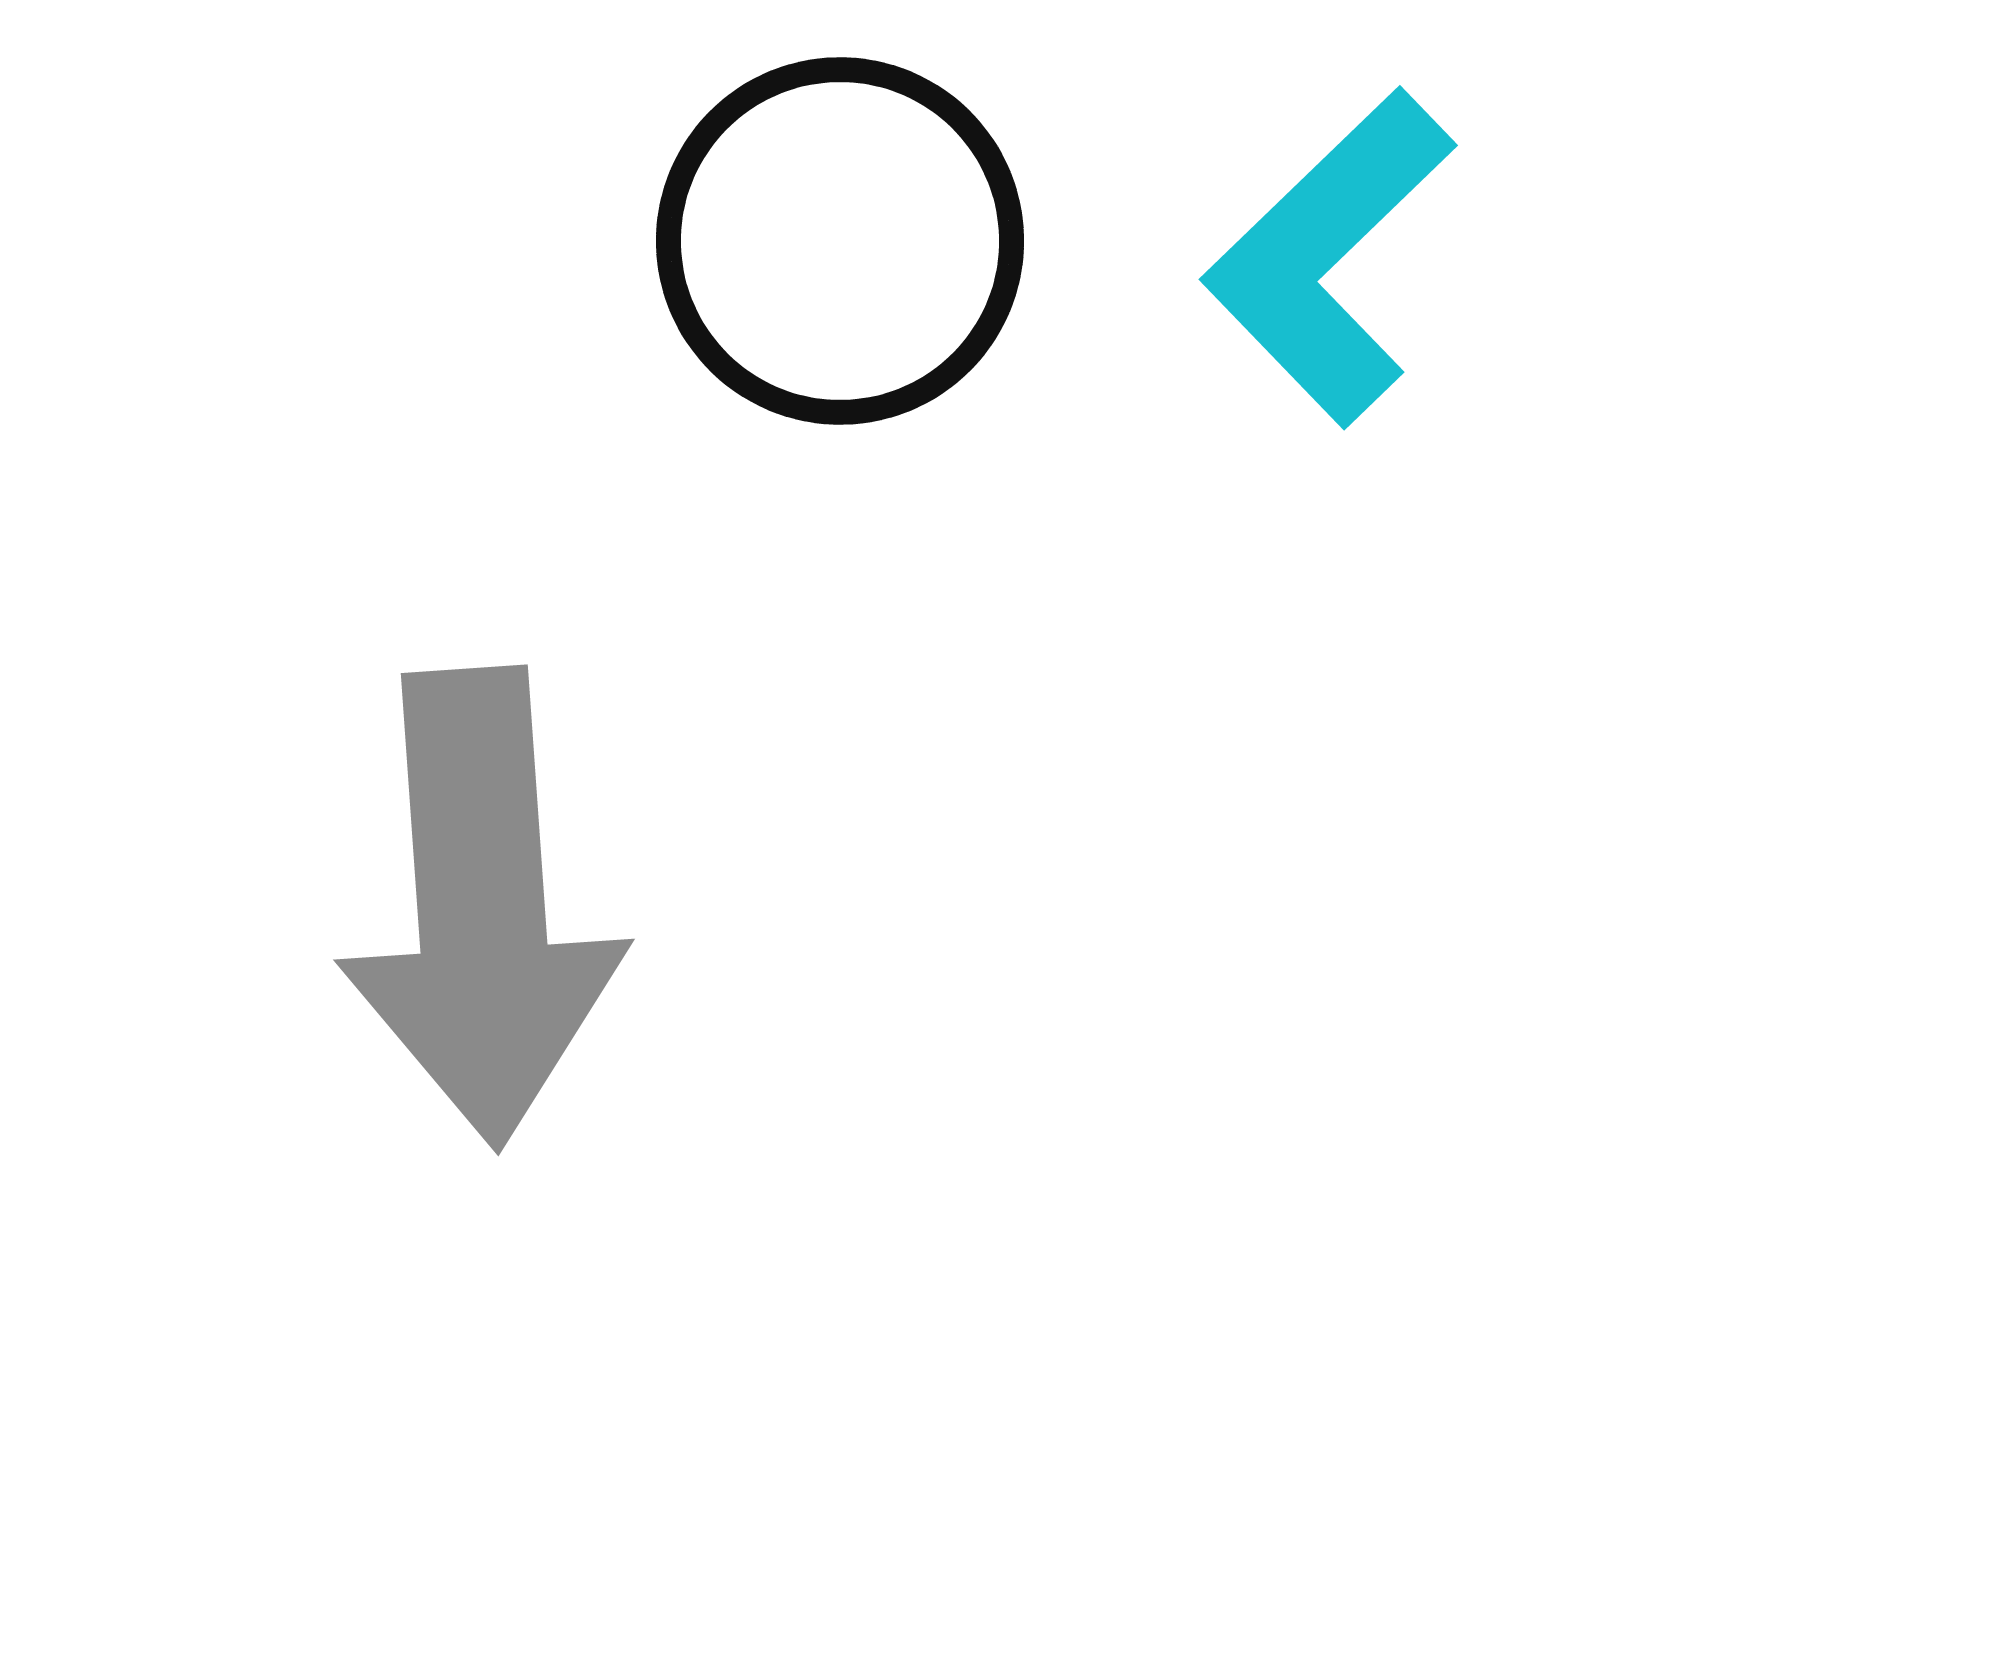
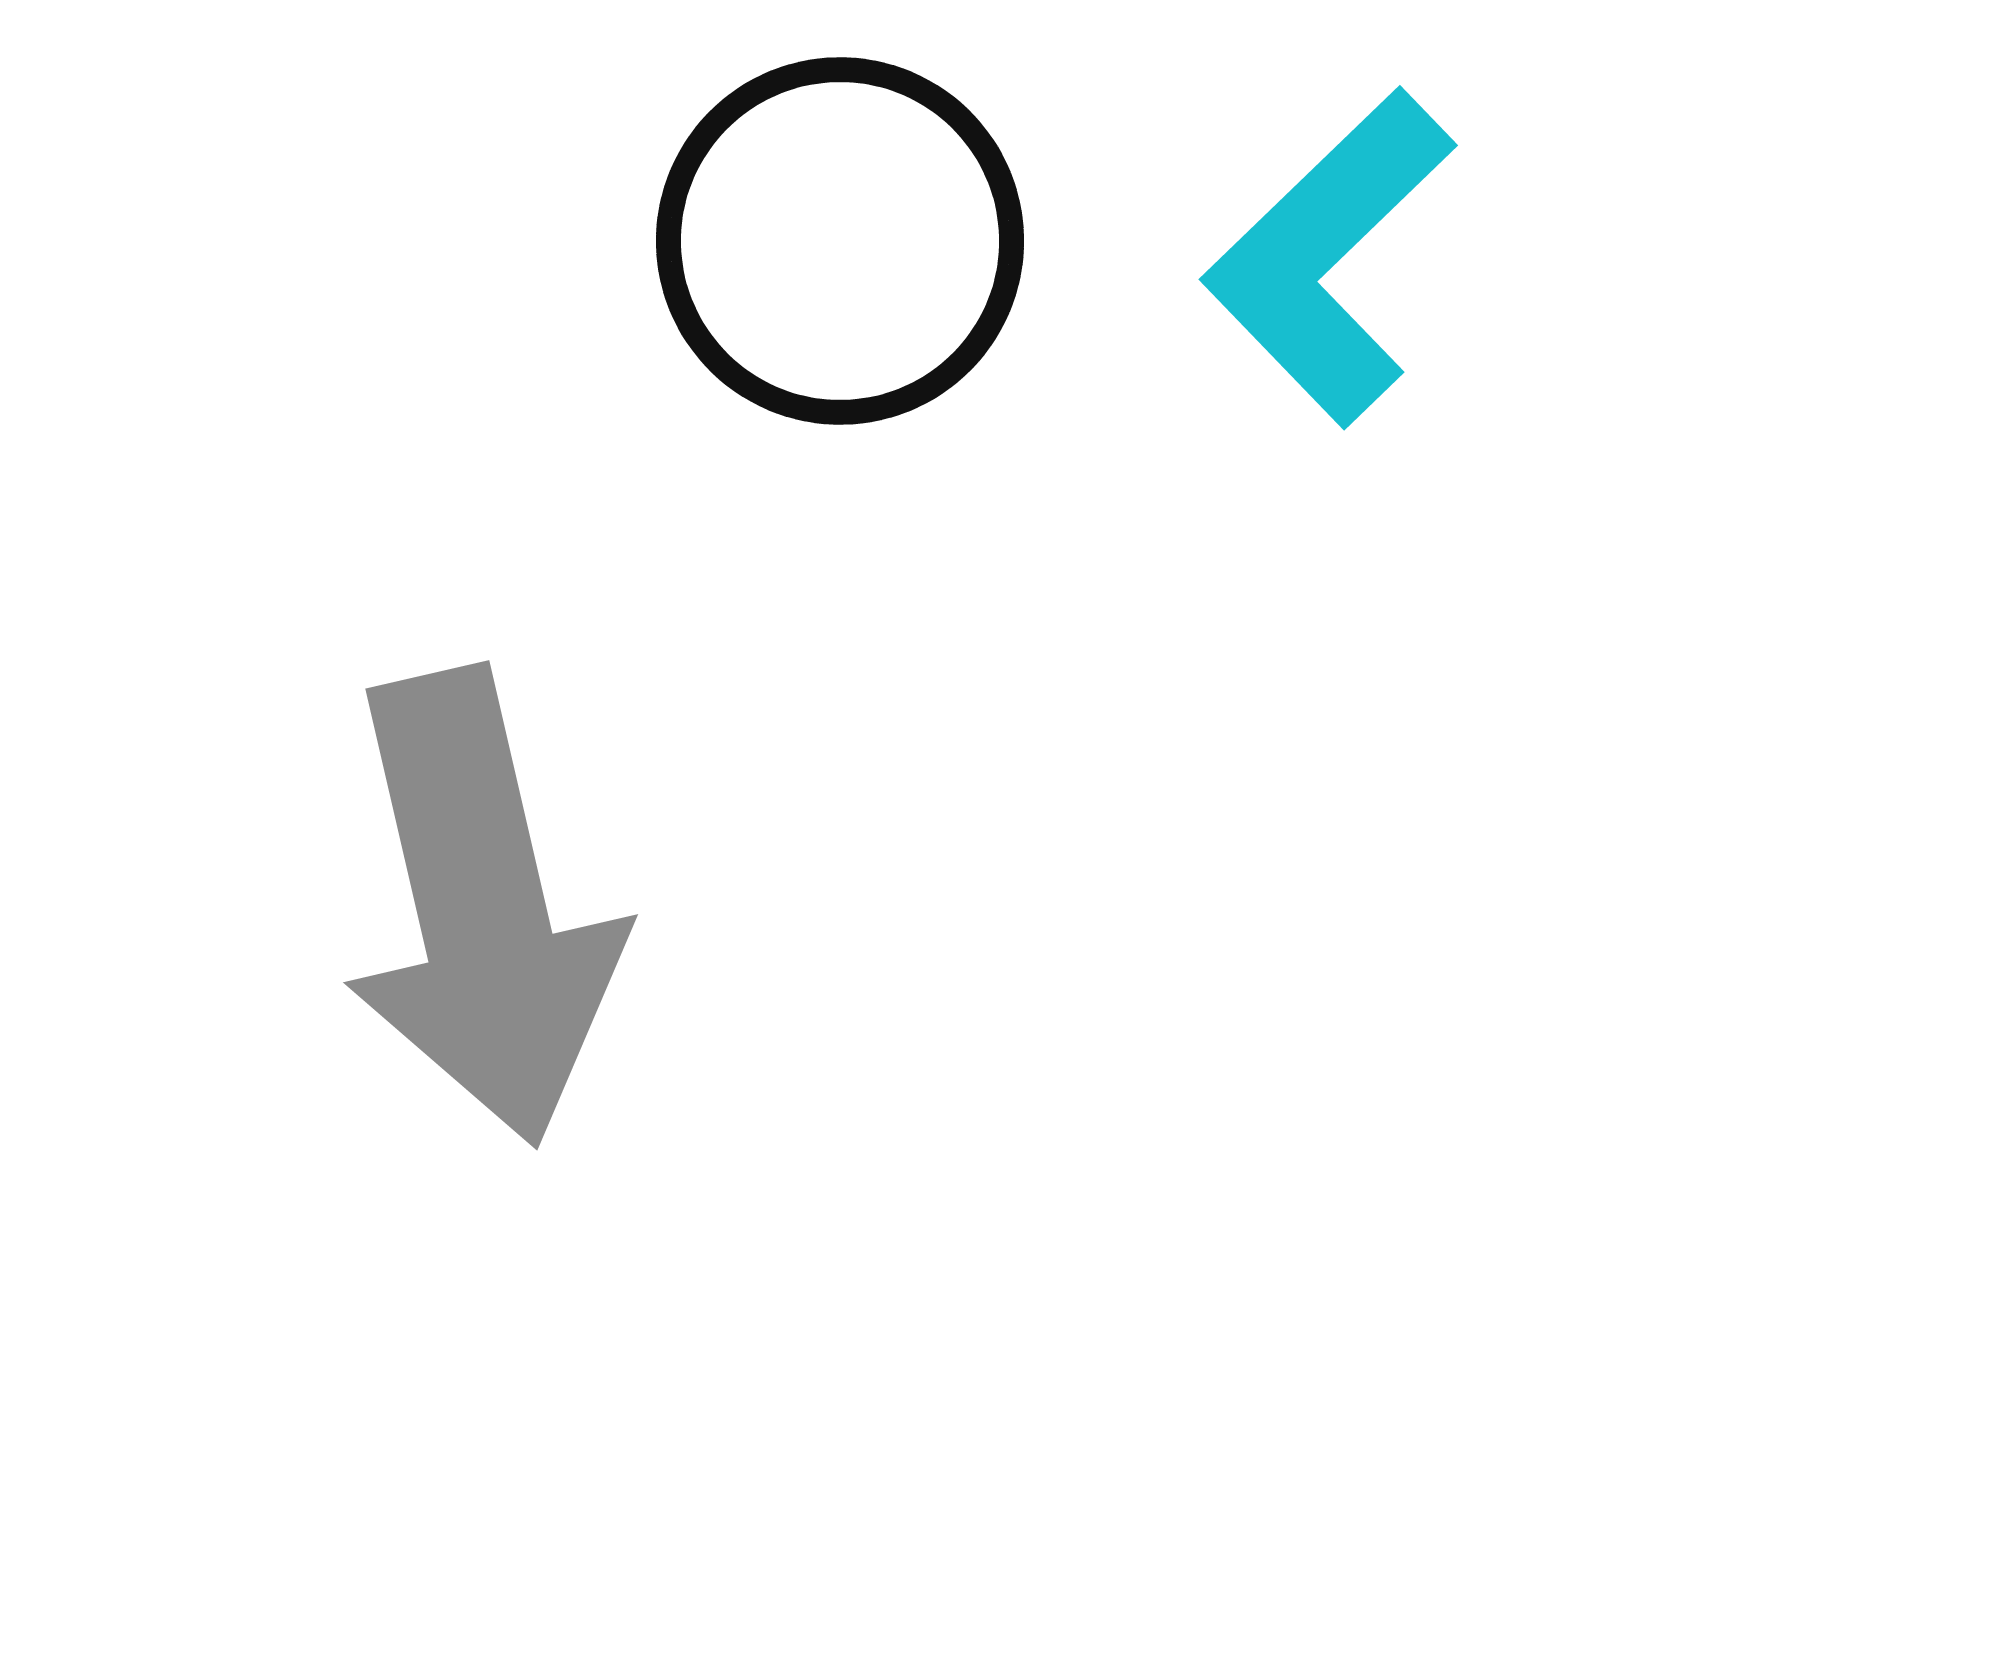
gray arrow: rotated 9 degrees counterclockwise
